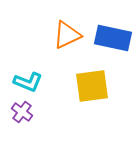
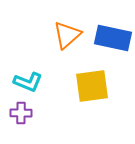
orange triangle: rotated 16 degrees counterclockwise
purple cross: moved 1 px left, 1 px down; rotated 35 degrees counterclockwise
